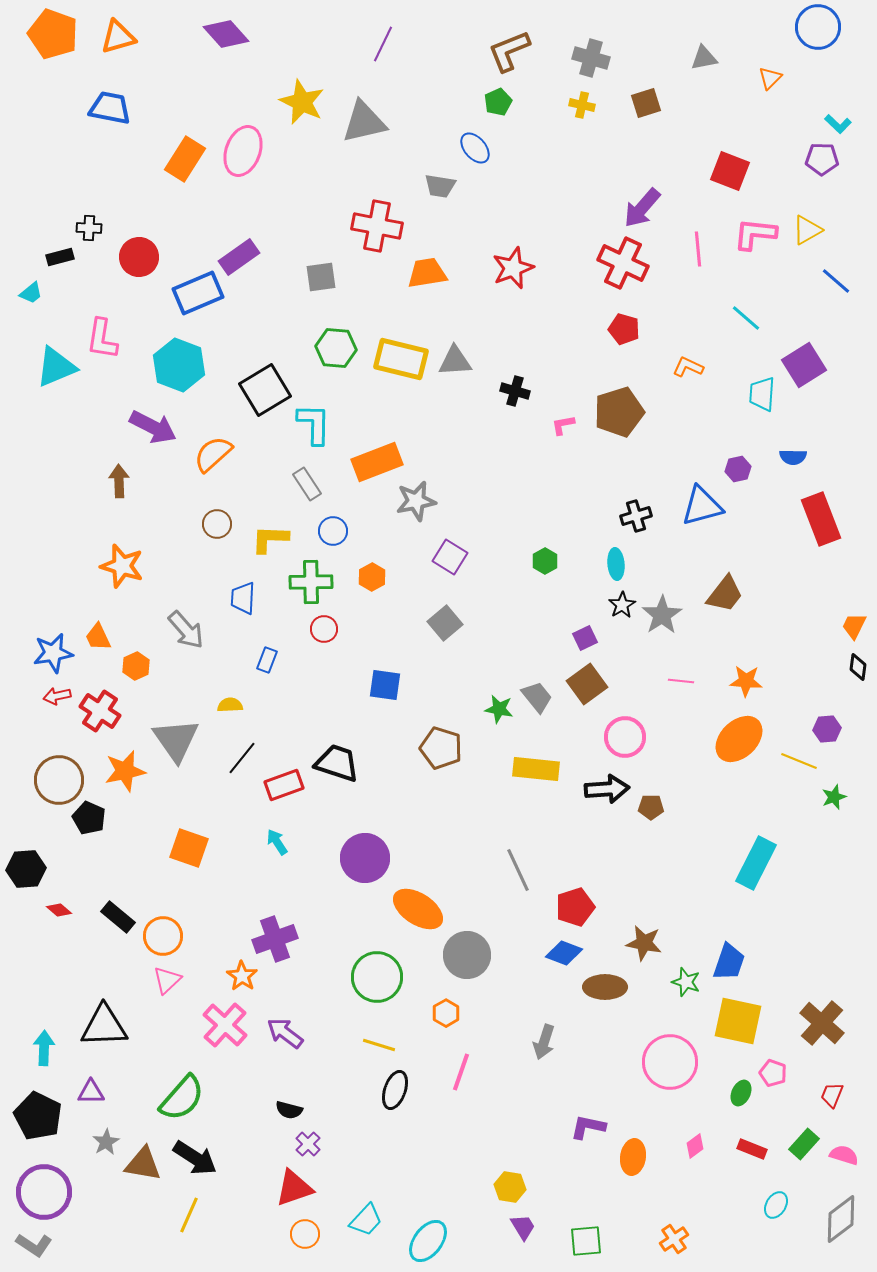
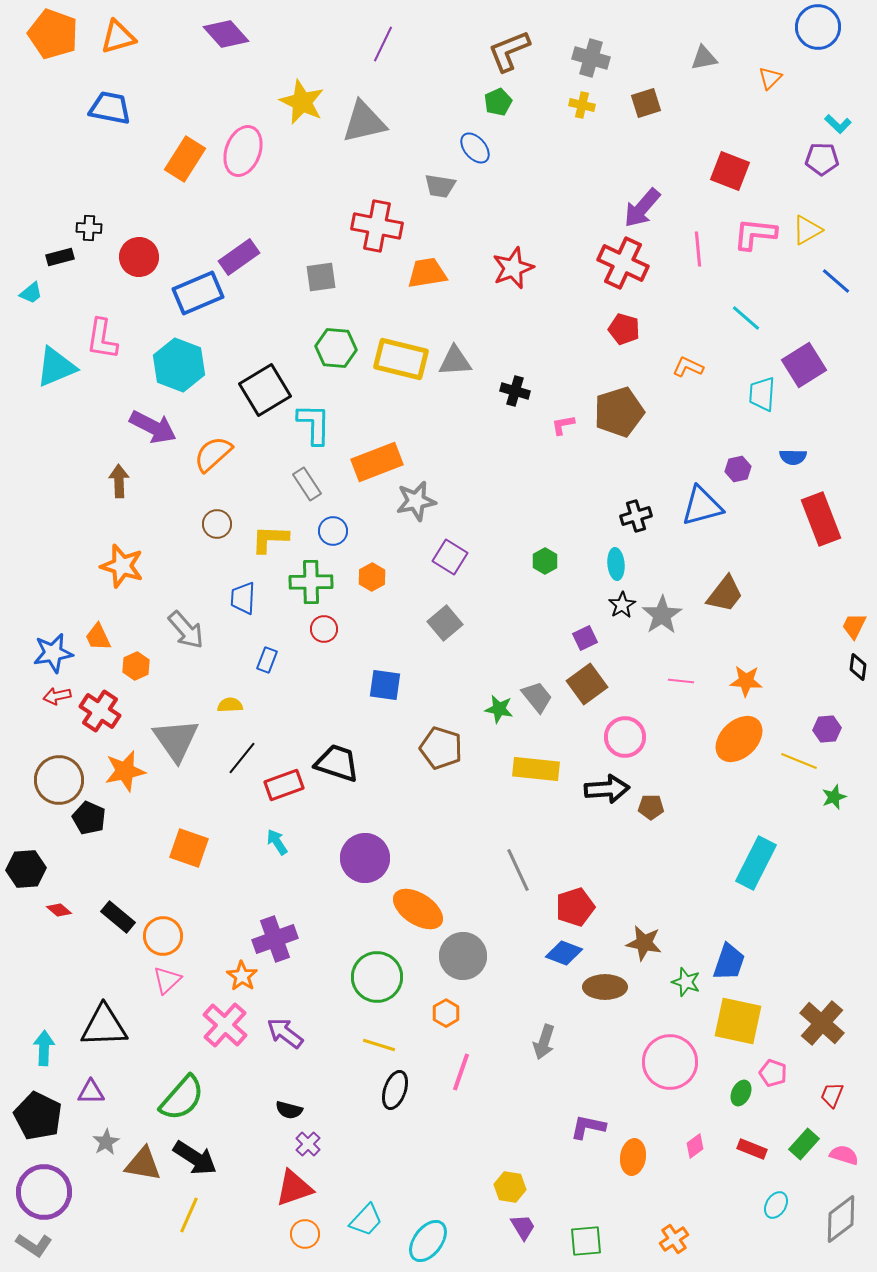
gray circle at (467, 955): moved 4 px left, 1 px down
